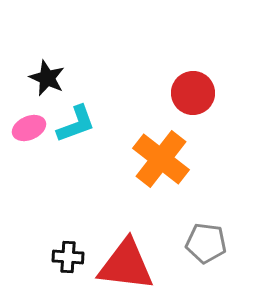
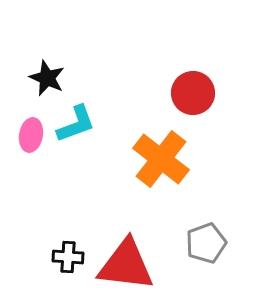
pink ellipse: moved 2 px right, 7 px down; rotated 56 degrees counterclockwise
gray pentagon: rotated 27 degrees counterclockwise
